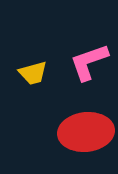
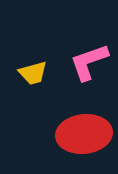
red ellipse: moved 2 px left, 2 px down
